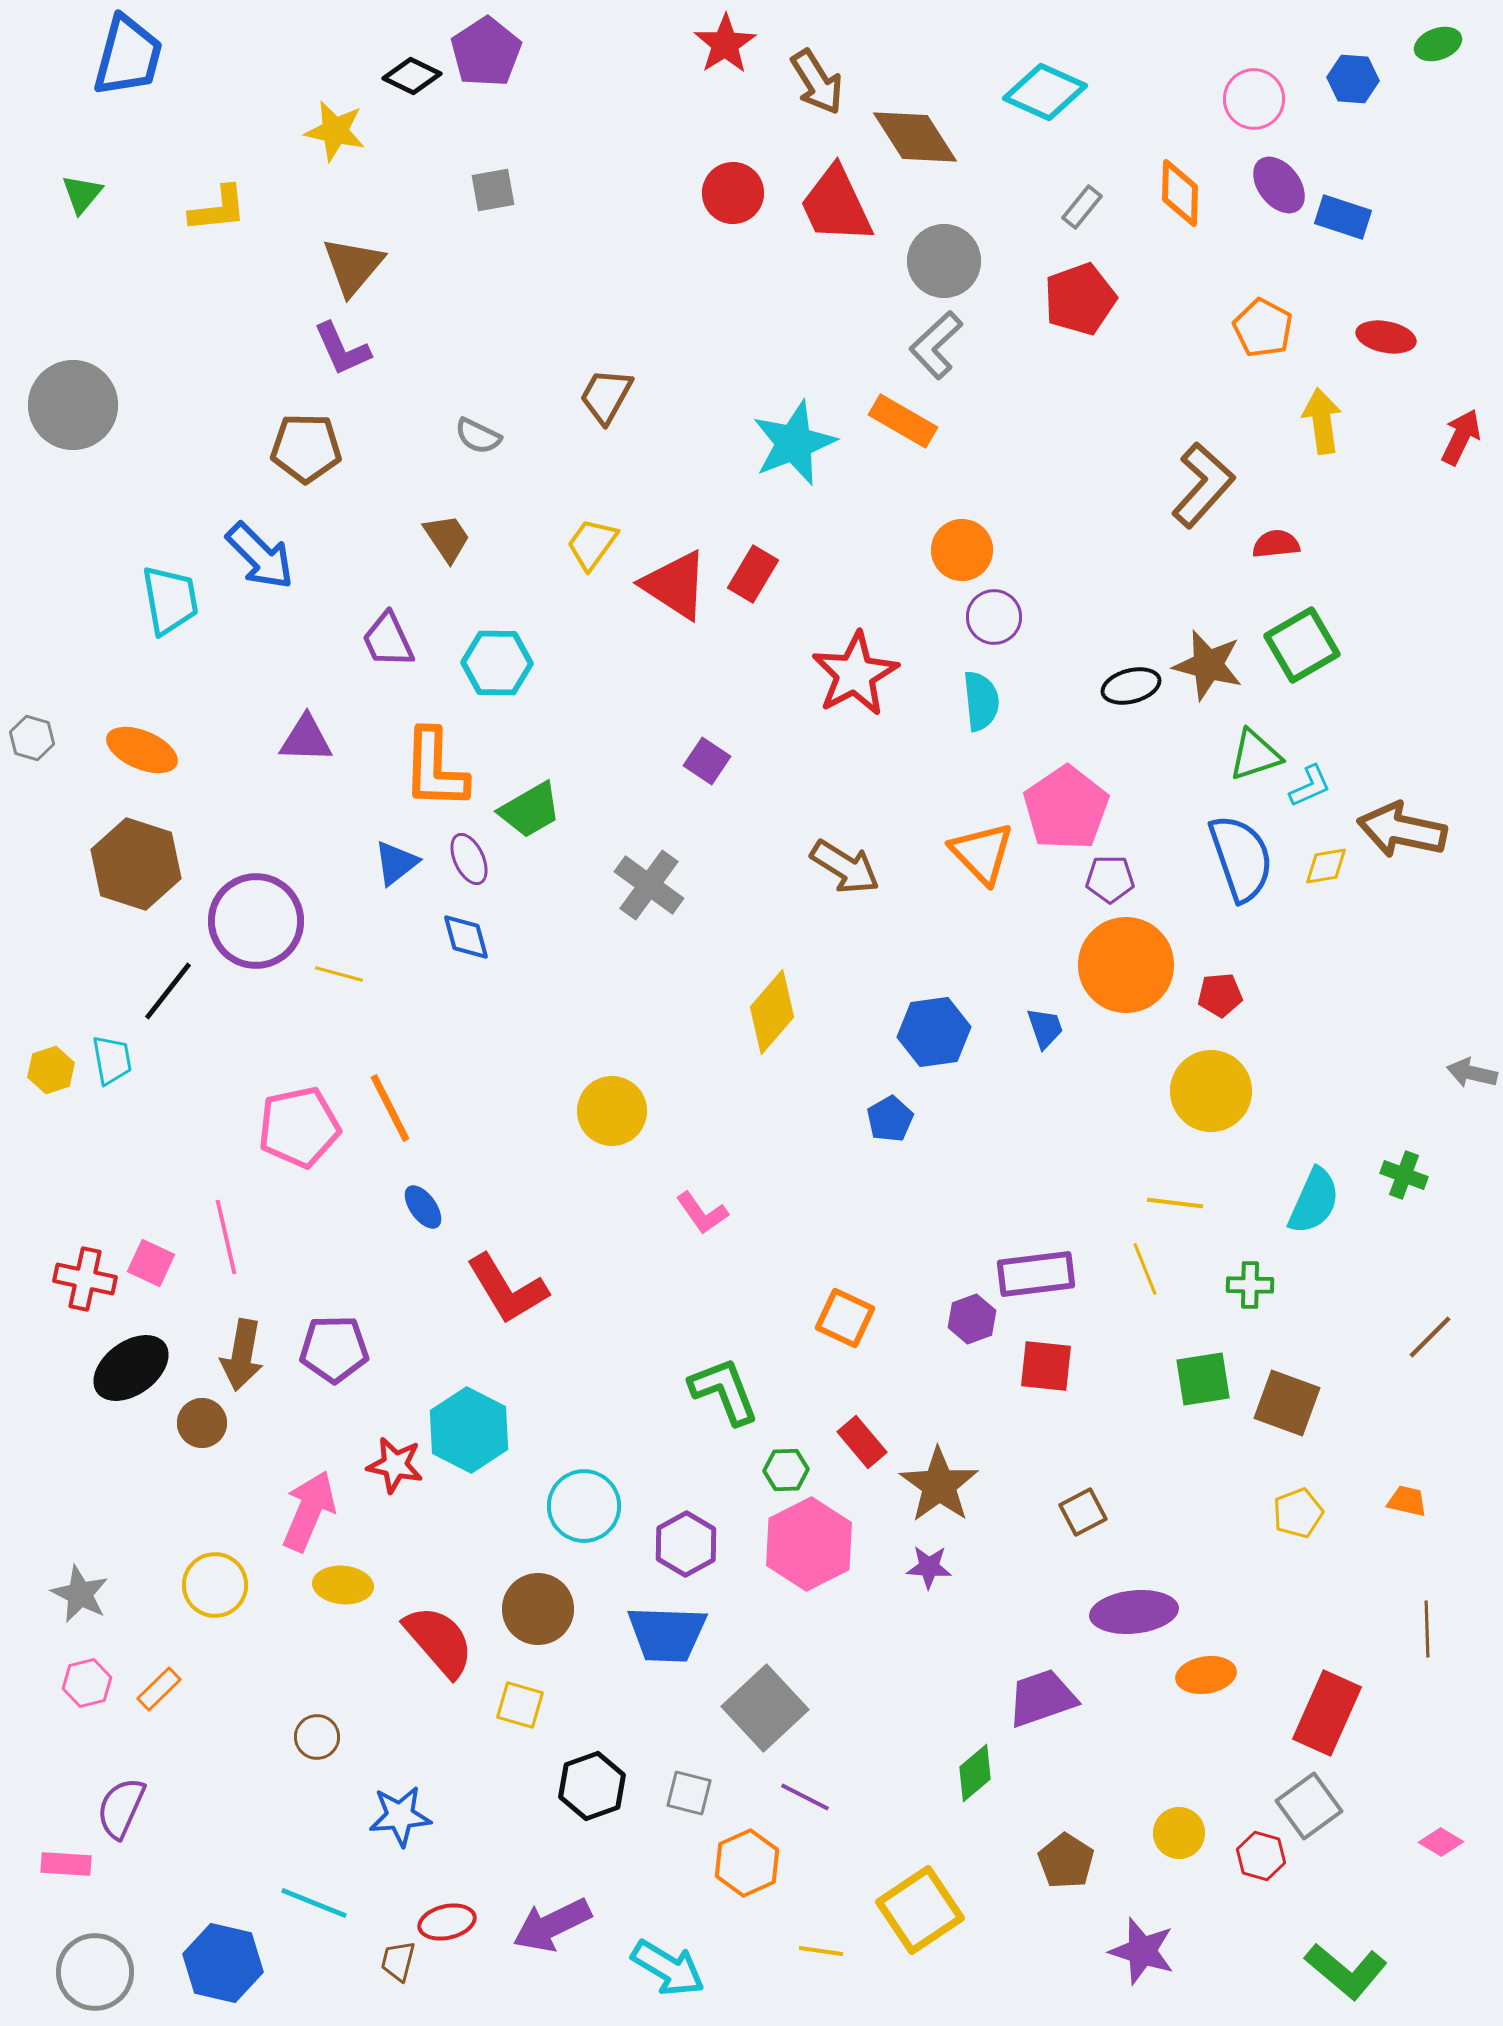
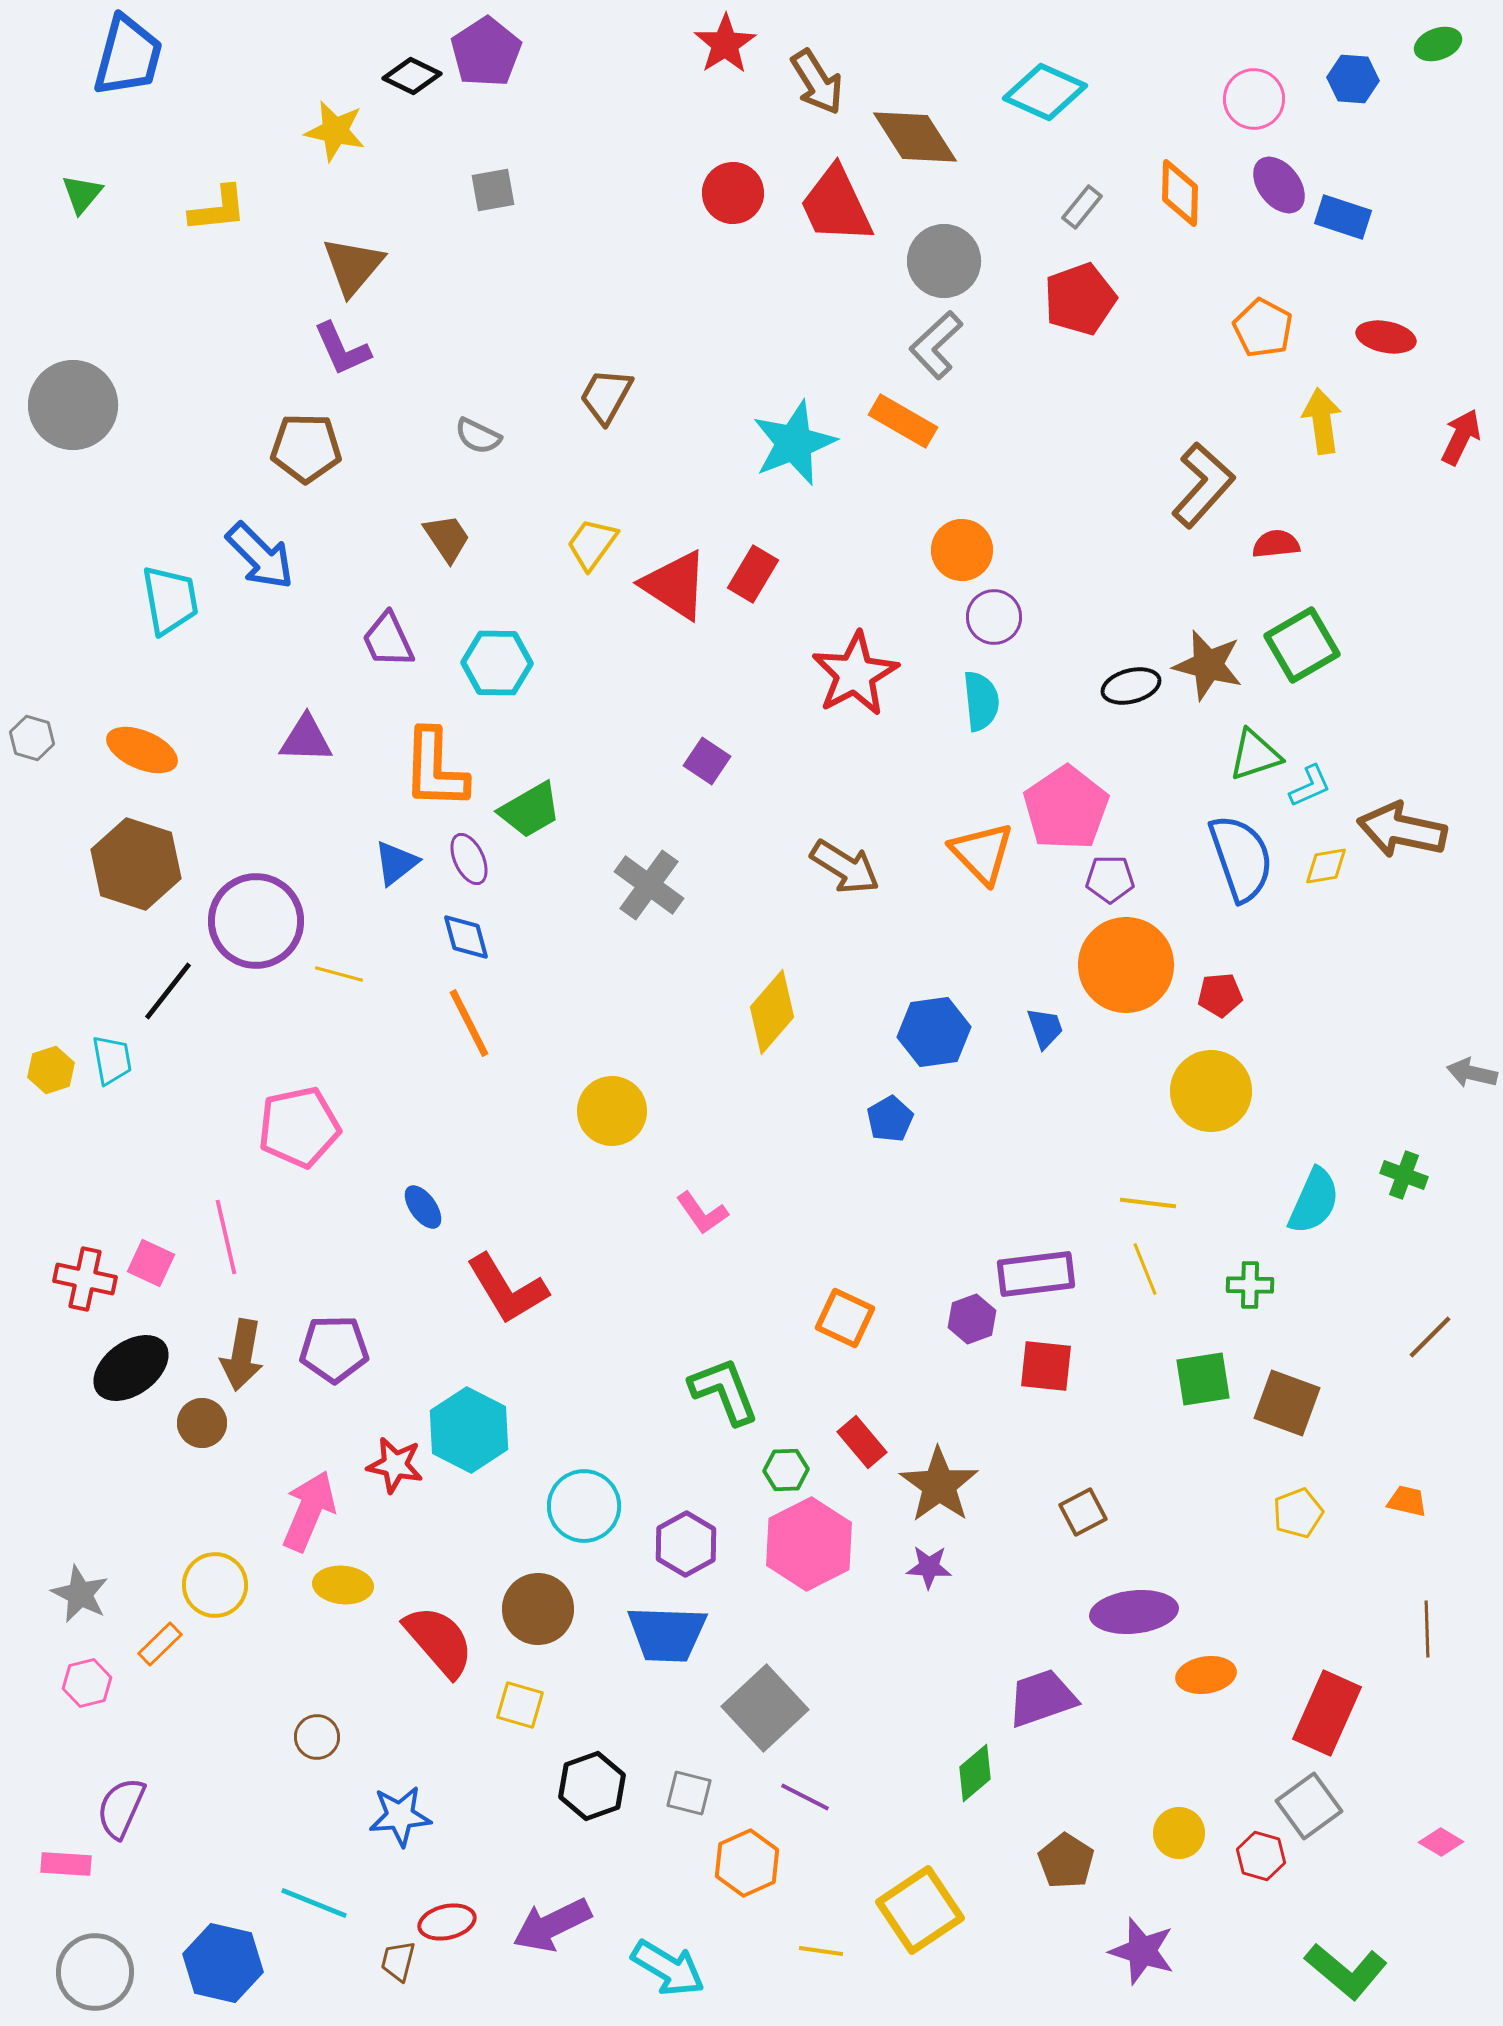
orange line at (390, 1108): moved 79 px right, 85 px up
yellow line at (1175, 1203): moved 27 px left
orange rectangle at (159, 1689): moved 1 px right, 45 px up
